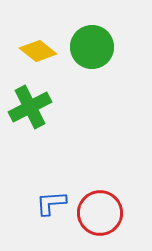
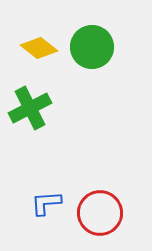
yellow diamond: moved 1 px right, 3 px up
green cross: moved 1 px down
blue L-shape: moved 5 px left
